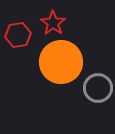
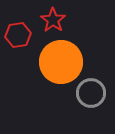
red star: moved 3 px up
gray circle: moved 7 px left, 5 px down
